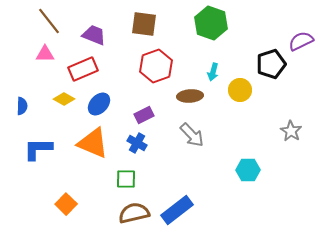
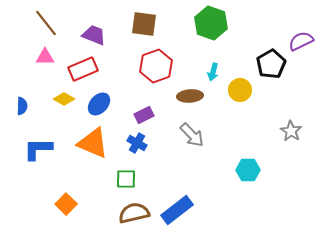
brown line: moved 3 px left, 2 px down
pink triangle: moved 3 px down
black pentagon: rotated 12 degrees counterclockwise
